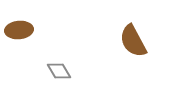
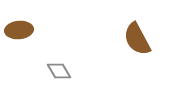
brown semicircle: moved 4 px right, 2 px up
